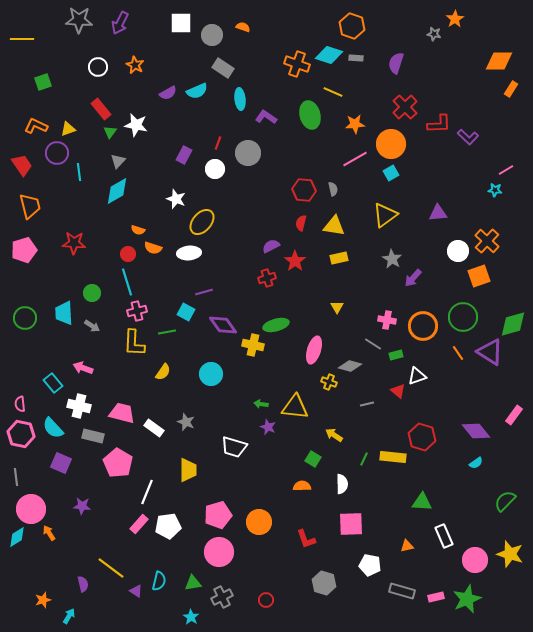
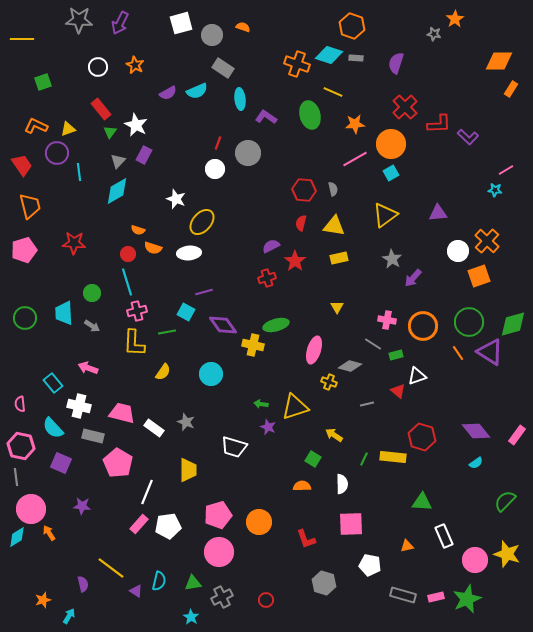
white square at (181, 23): rotated 15 degrees counterclockwise
white star at (136, 125): rotated 15 degrees clockwise
purple rectangle at (184, 155): moved 40 px left
green circle at (463, 317): moved 6 px right, 5 px down
pink arrow at (83, 368): moved 5 px right
yellow triangle at (295, 407): rotated 24 degrees counterclockwise
pink rectangle at (514, 415): moved 3 px right, 20 px down
pink hexagon at (21, 434): moved 12 px down
yellow star at (510, 554): moved 3 px left
gray rectangle at (402, 591): moved 1 px right, 4 px down
